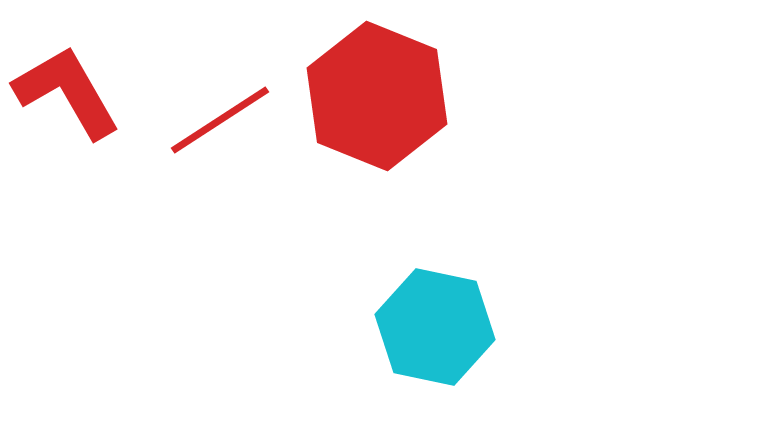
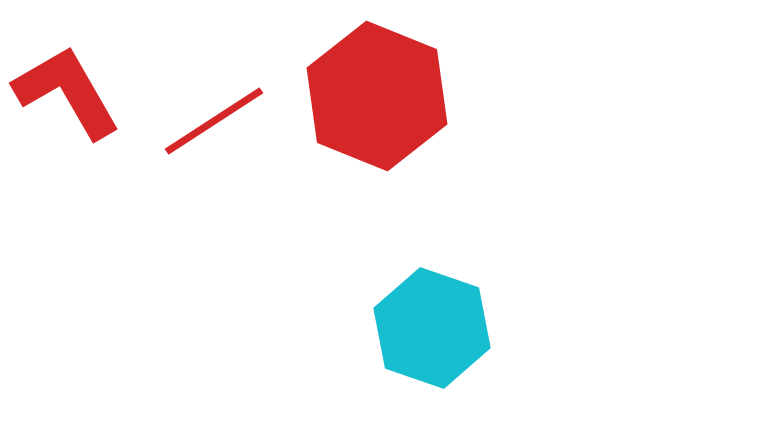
red line: moved 6 px left, 1 px down
cyan hexagon: moved 3 px left, 1 px down; rotated 7 degrees clockwise
